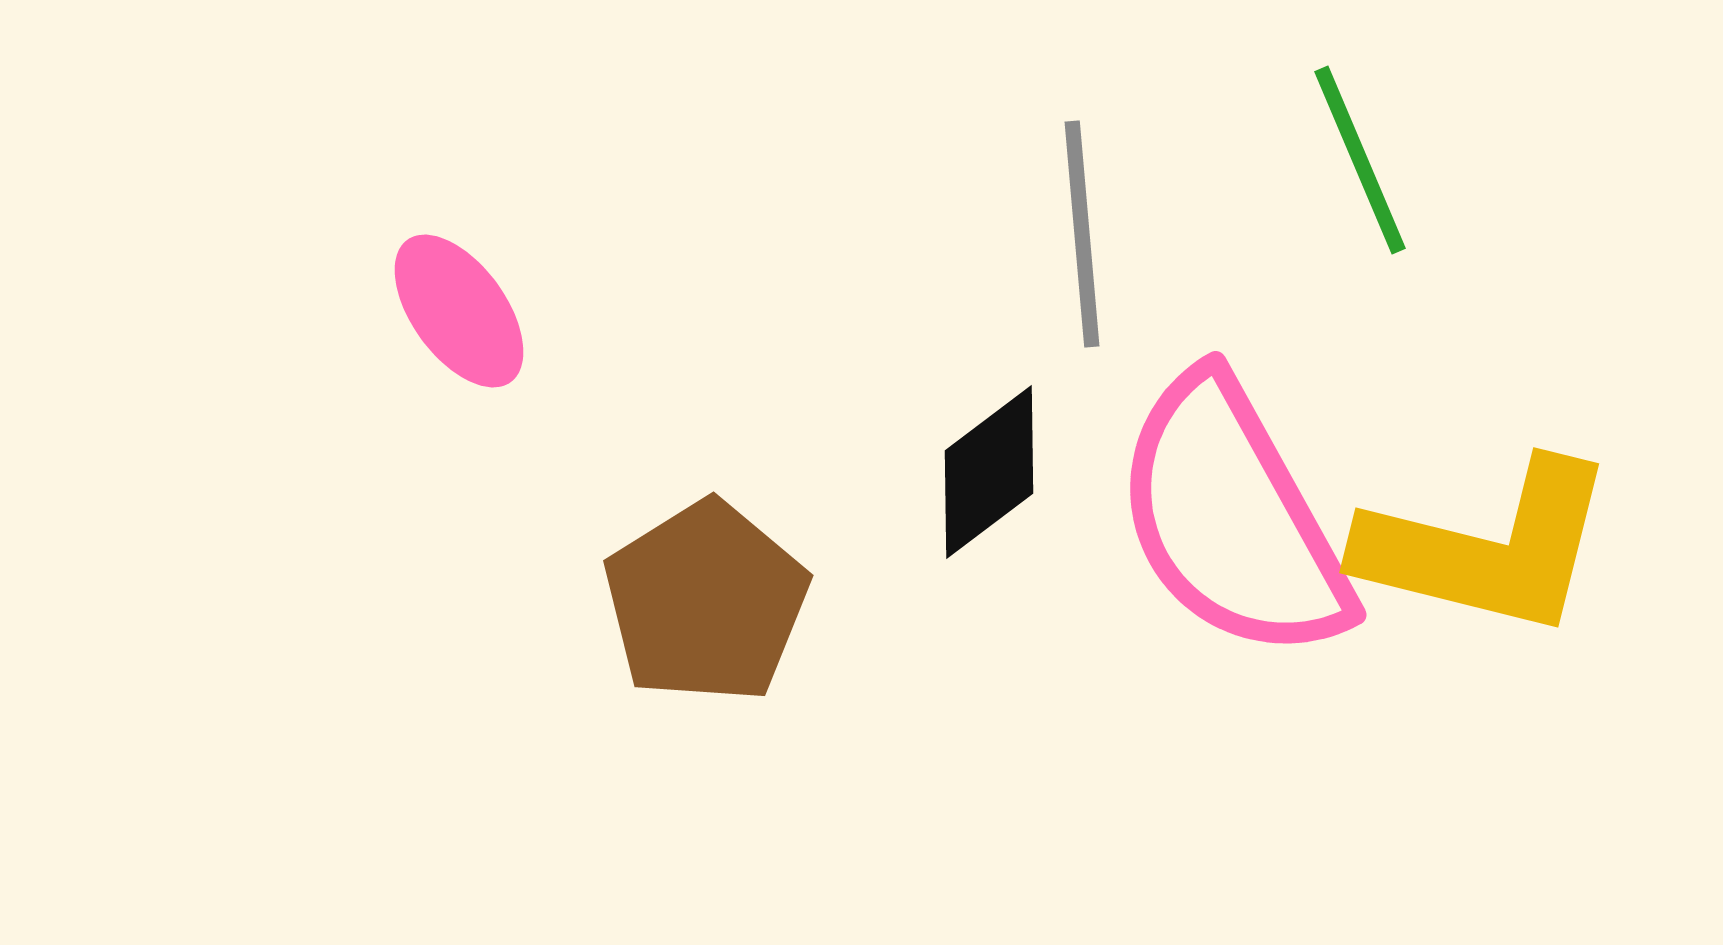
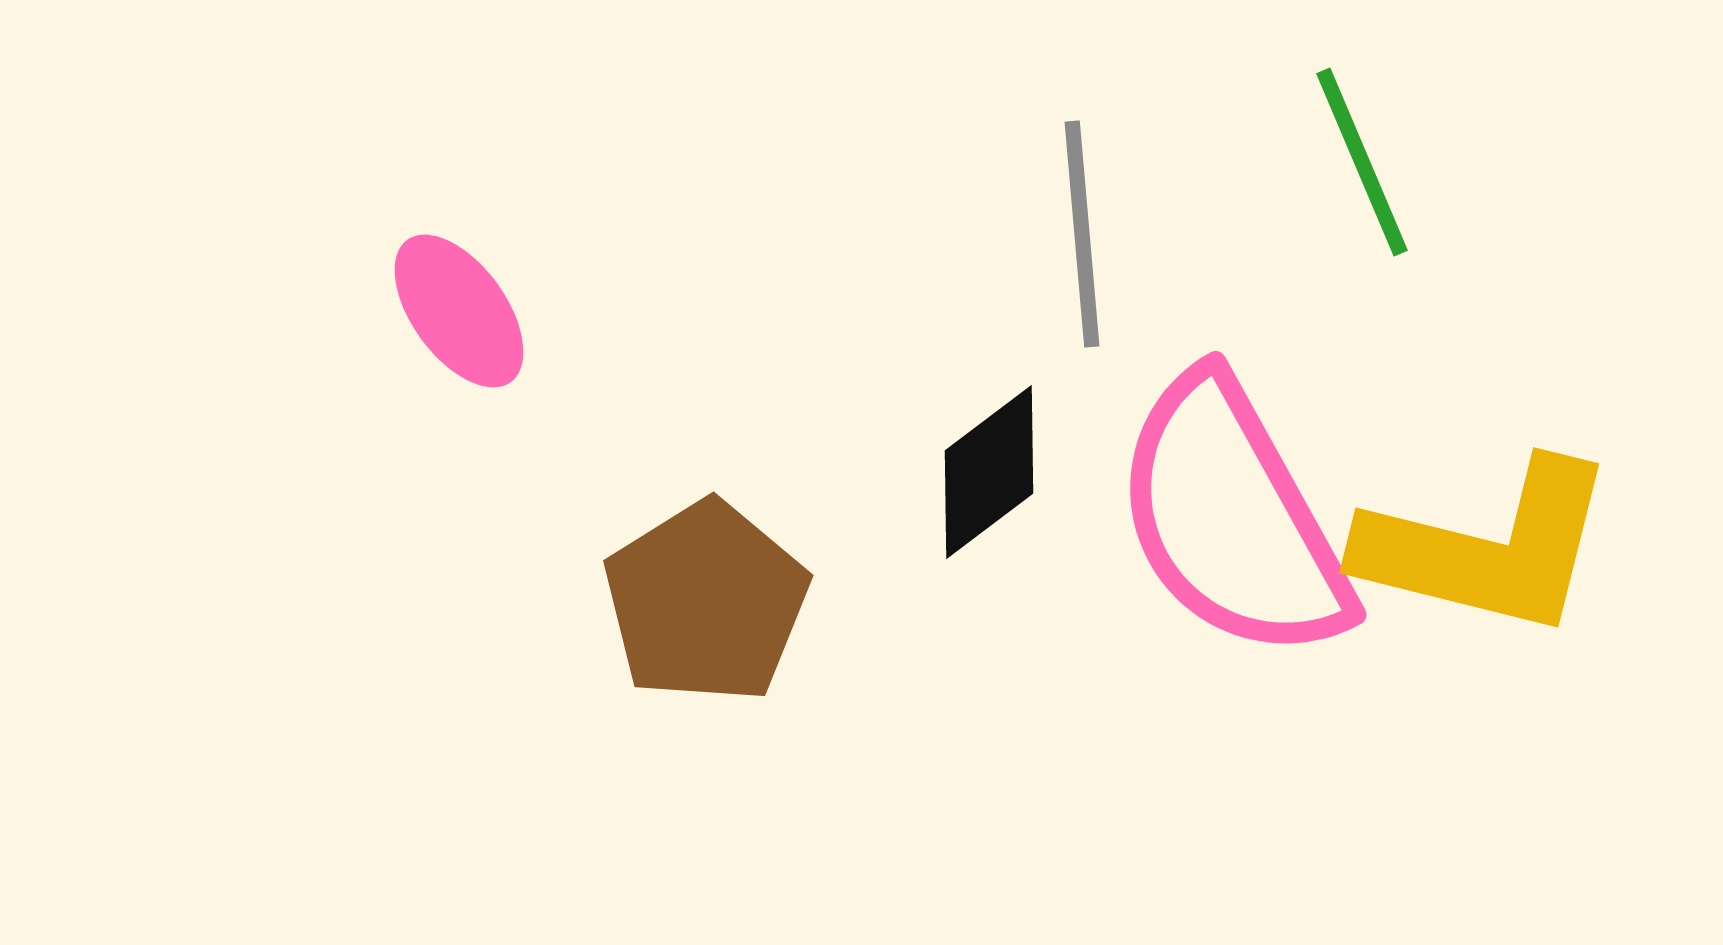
green line: moved 2 px right, 2 px down
